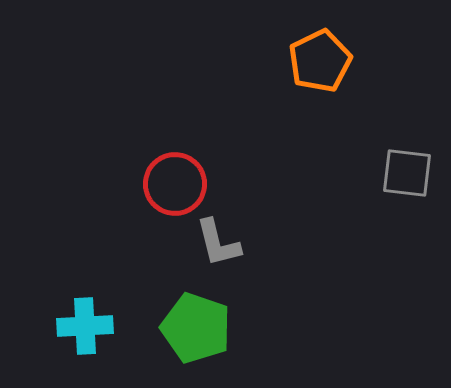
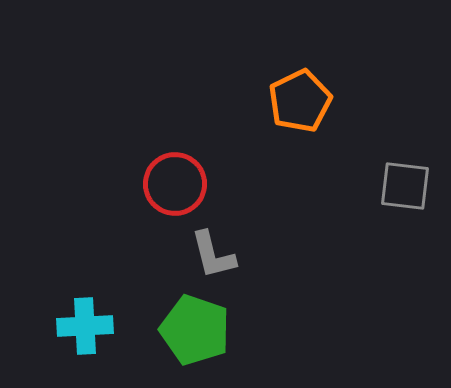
orange pentagon: moved 20 px left, 40 px down
gray square: moved 2 px left, 13 px down
gray L-shape: moved 5 px left, 12 px down
green pentagon: moved 1 px left, 2 px down
